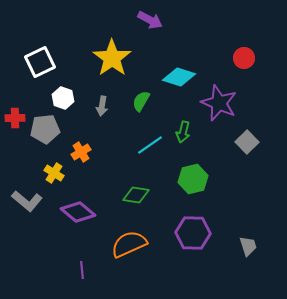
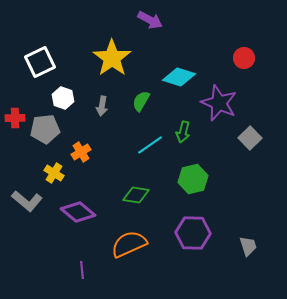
gray square: moved 3 px right, 4 px up
